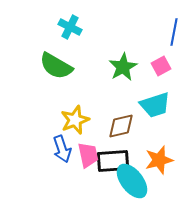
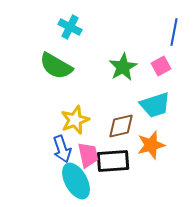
orange star: moved 8 px left, 15 px up
cyan ellipse: moved 56 px left; rotated 9 degrees clockwise
